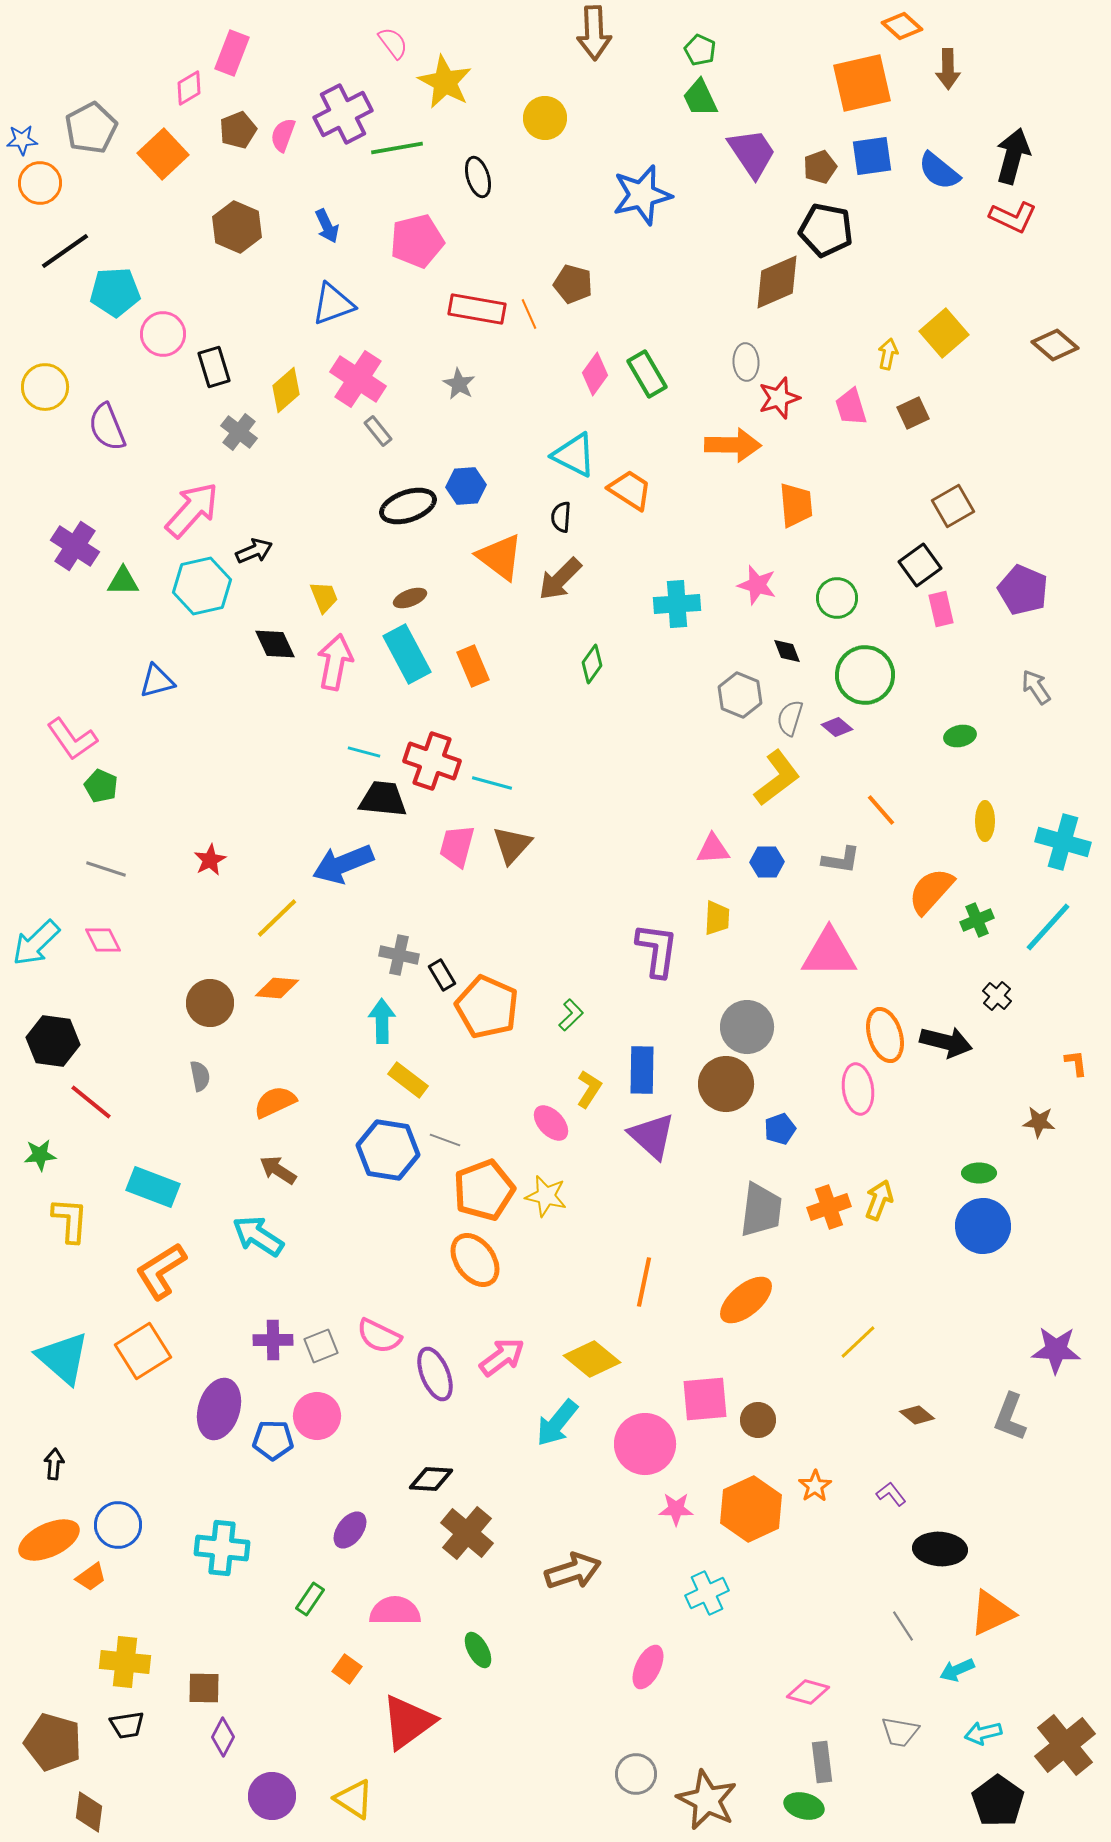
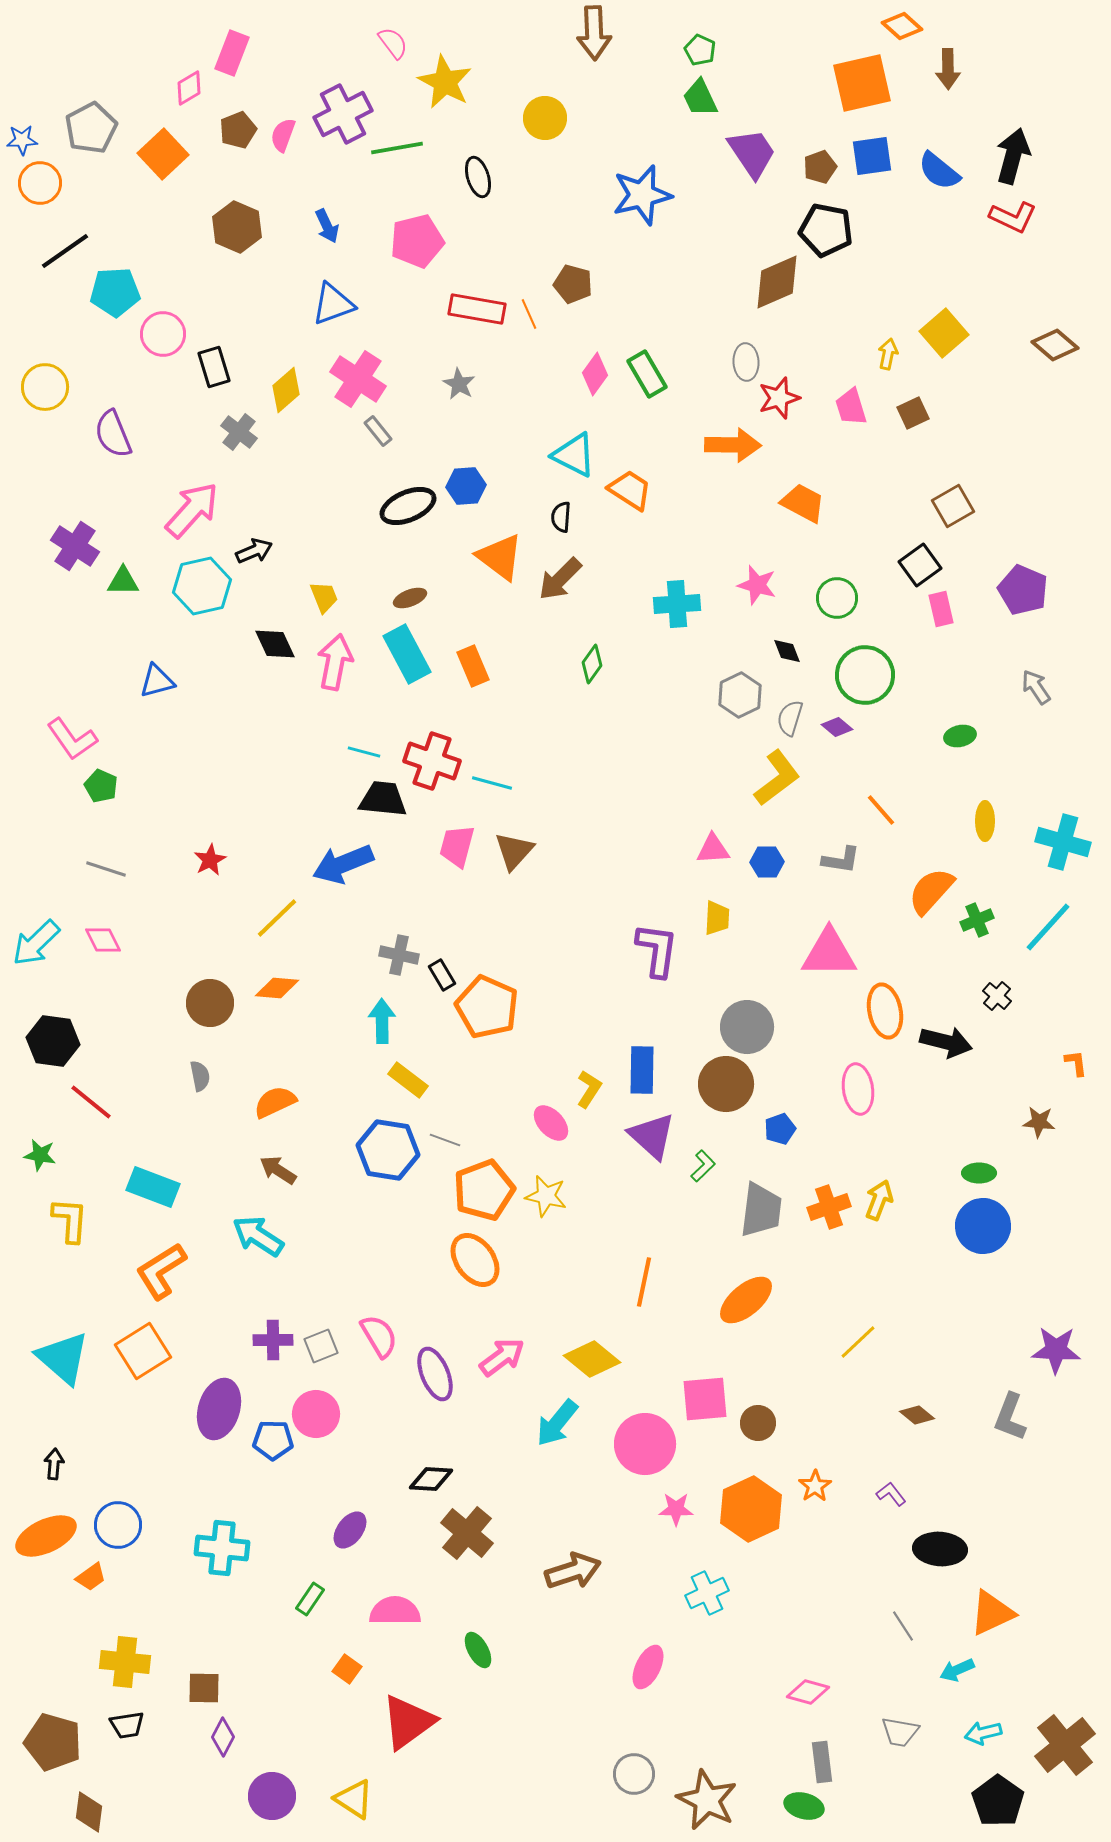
purple semicircle at (107, 427): moved 6 px right, 7 px down
orange trapezoid at (796, 505): moved 7 px right, 2 px up; rotated 57 degrees counterclockwise
black ellipse at (408, 506): rotated 4 degrees counterclockwise
gray hexagon at (740, 695): rotated 12 degrees clockwise
brown triangle at (512, 845): moved 2 px right, 6 px down
green L-shape at (571, 1015): moved 132 px right, 151 px down
orange ellipse at (885, 1035): moved 24 px up; rotated 6 degrees clockwise
green star at (40, 1155): rotated 16 degrees clockwise
pink semicircle at (379, 1336): rotated 147 degrees counterclockwise
pink circle at (317, 1416): moved 1 px left, 2 px up
brown circle at (758, 1420): moved 3 px down
orange ellipse at (49, 1540): moved 3 px left, 4 px up
gray circle at (636, 1774): moved 2 px left
